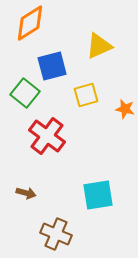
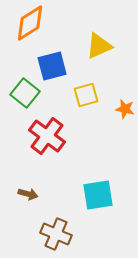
brown arrow: moved 2 px right, 1 px down
